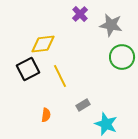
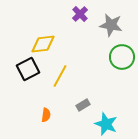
yellow line: rotated 55 degrees clockwise
